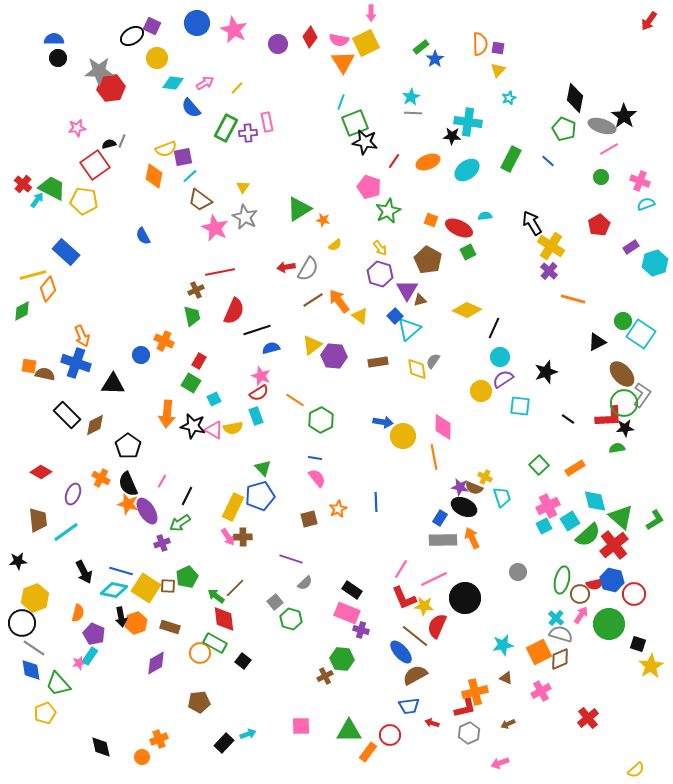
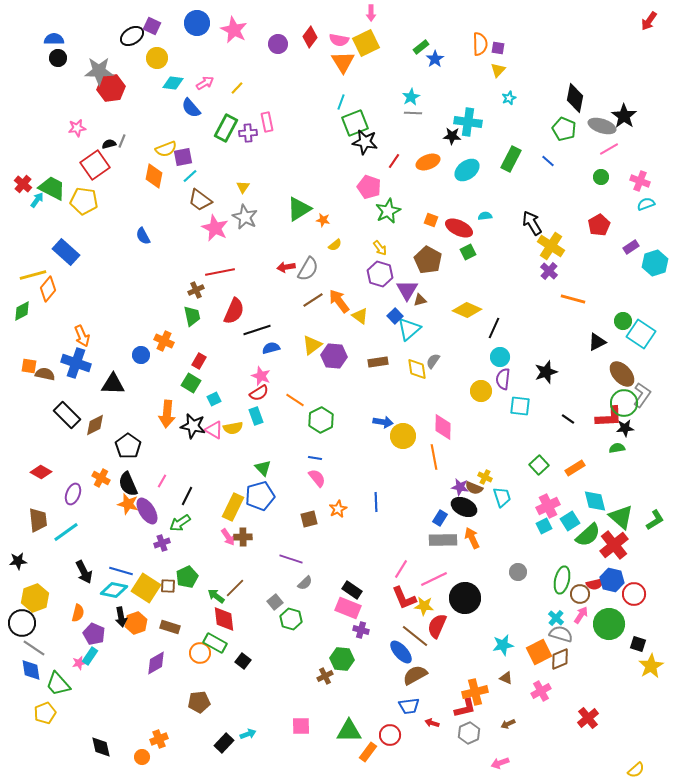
purple semicircle at (503, 379): rotated 50 degrees counterclockwise
pink rectangle at (347, 613): moved 1 px right, 5 px up
